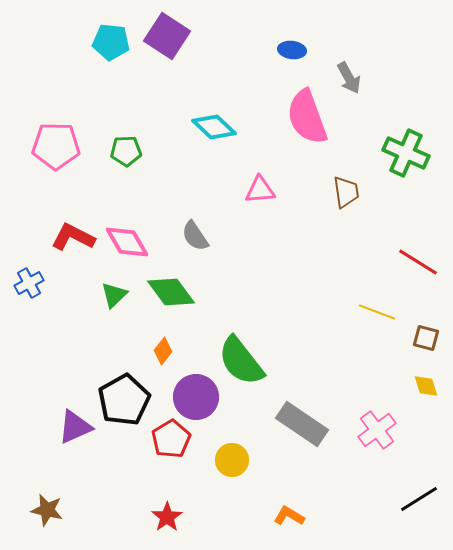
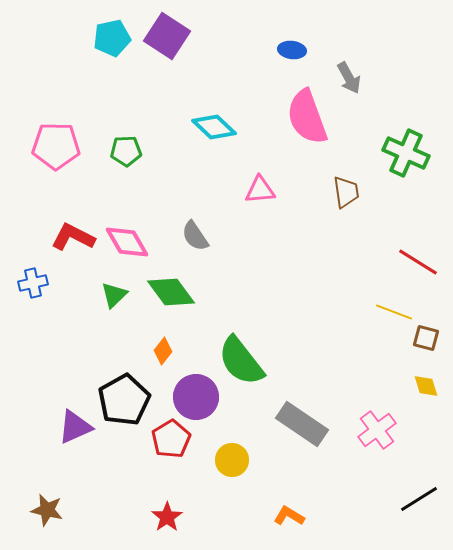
cyan pentagon: moved 1 px right, 4 px up; rotated 18 degrees counterclockwise
blue cross: moved 4 px right; rotated 16 degrees clockwise
yellow line: moved 17 px right
